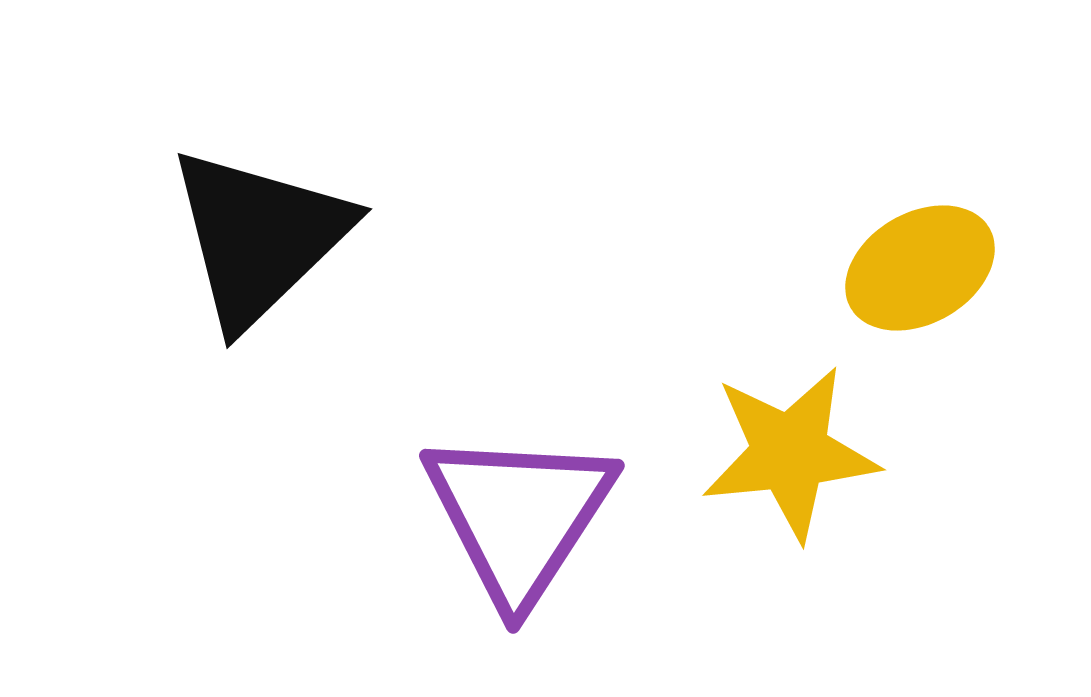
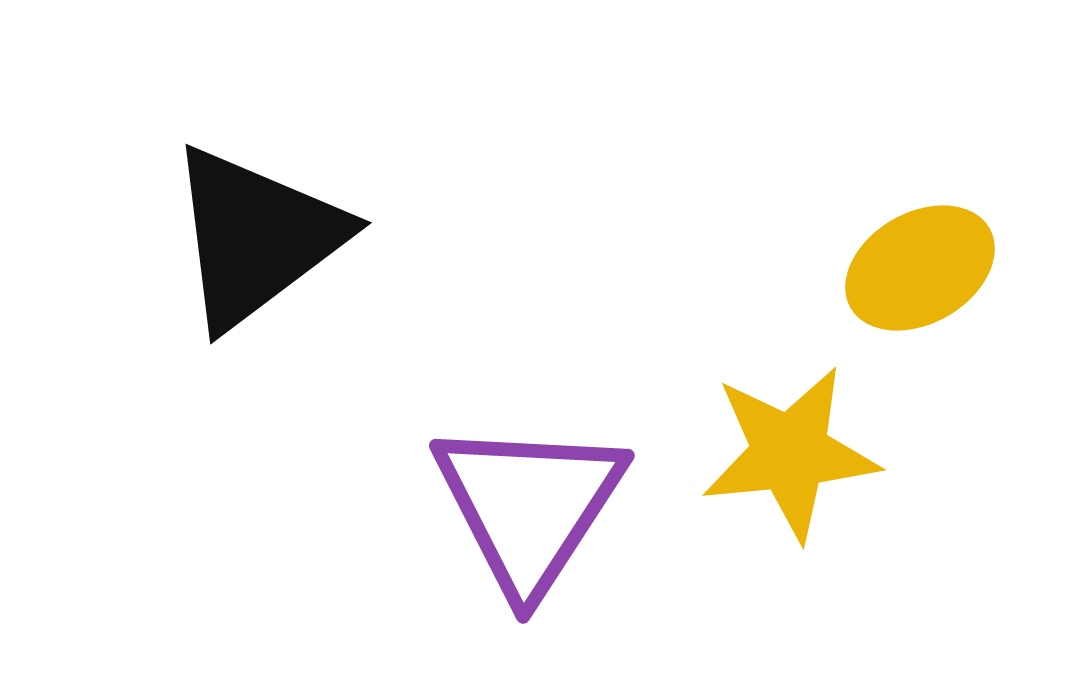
black triangle: moved 3 px left; rotated 7 degrees clockwise
purple triangle: moved 10 px right, 10 px up
